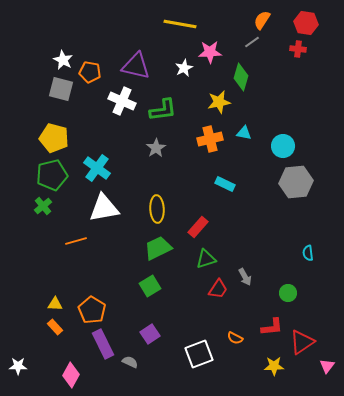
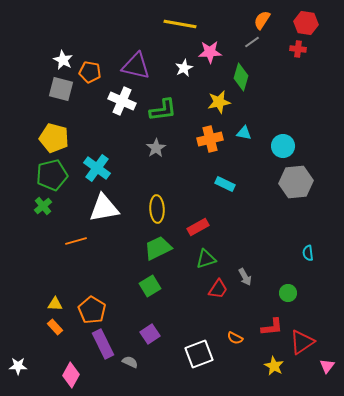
red rectangle at (198, 227): rotated 20 degrees clockwise
yellow star at (274, 366): rotated 30 degrees clockwise
